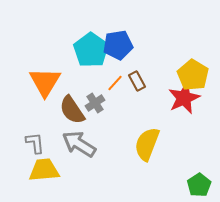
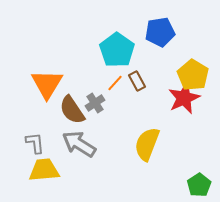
blue pentagon: moved 42 px right, 13 px up
cyan pentagon: moved 26 px right
orange triangle: moved 2 px right, 2 px down
